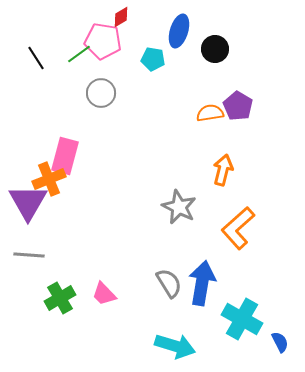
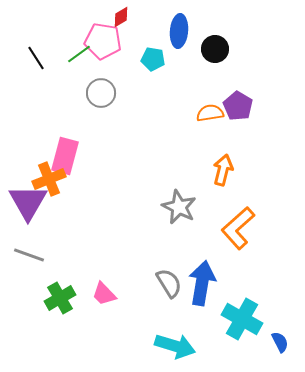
blue ellipse: rotated 12 degrees counterclockwise
gray line: rotated 16 degrees clockwise
